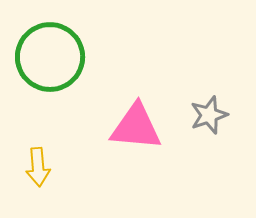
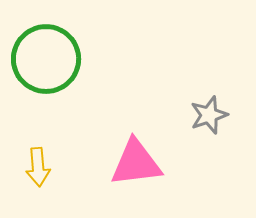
green circle: moved 4 px left, 2 px down
pink triangle: moved 36 px down; rotated 12 degrees counterclockwise
